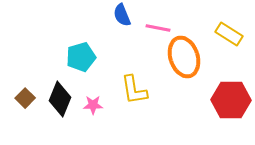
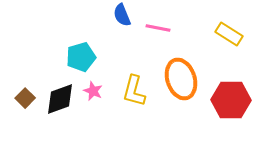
orange ellipse: moved 3 px left, 22 px down
yellow L-shape: moved 1 px down; rotated 24 degrees clockwise
black diamond: rotated 48 degrees clockwise
pink star: moved 14 px up; rotated 24 degrees clockwise
